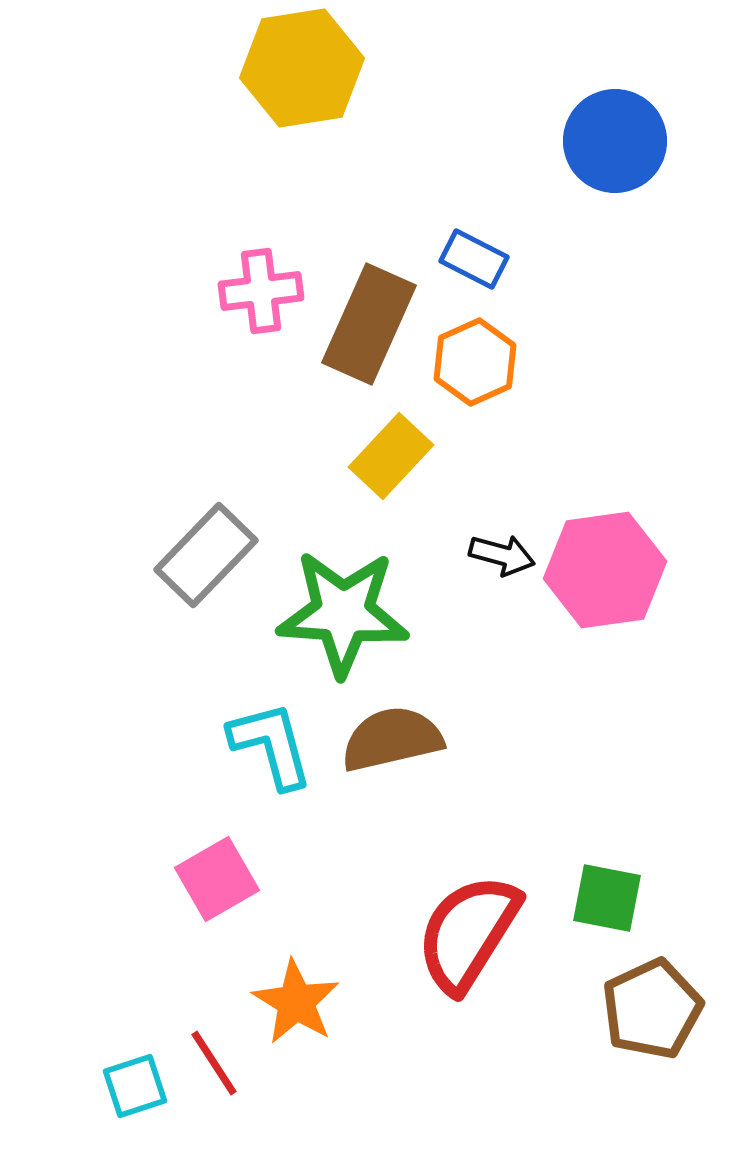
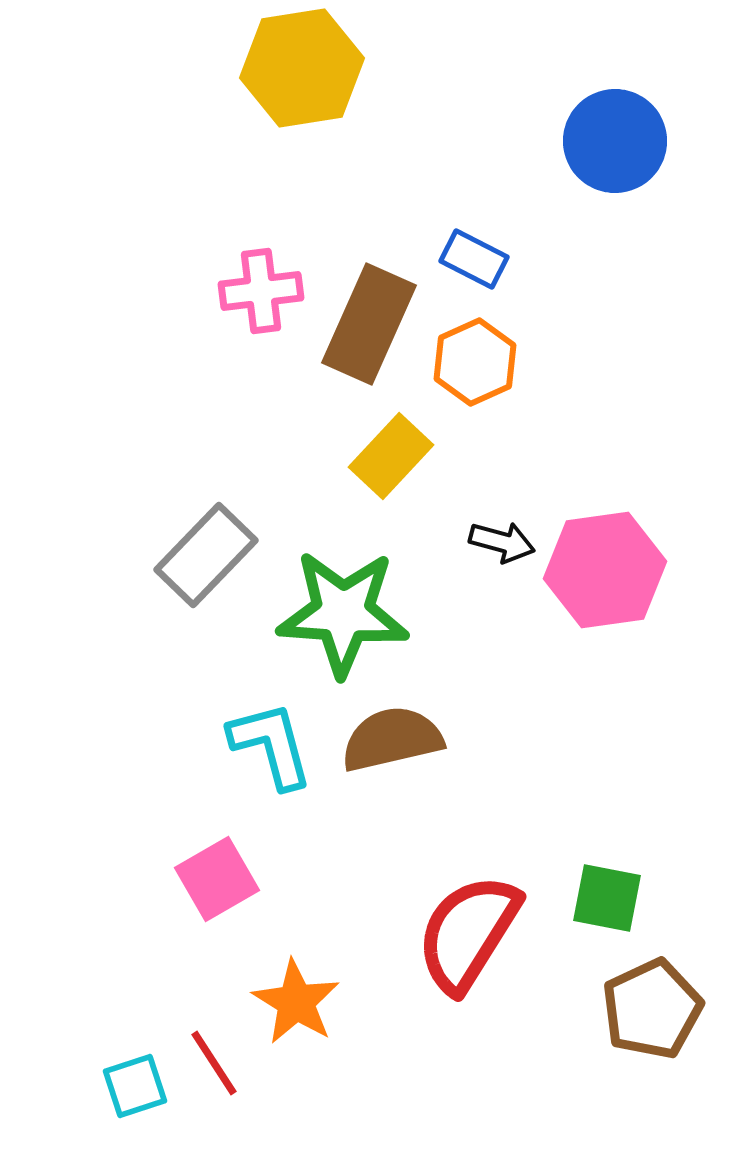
black arrow: moved 13 px up
